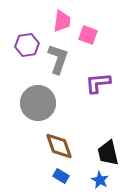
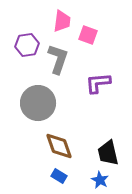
blue rectangle: moved 2 px left
